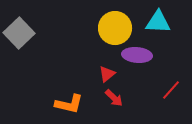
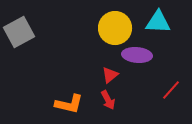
gray square: moved 1 px up; rotated 16 degrees clockwise
red triangle: moved 3 px right, 1 px down
red arrow: moved 6 px left, 2 px down; rotated 18 degrees clockwise
